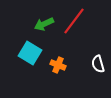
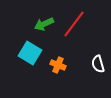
red line: moved 3 px down
